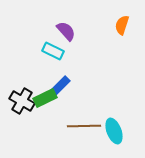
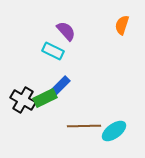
black cross: moved 1 px right, 1 px up
cyan ellipse: rotated 75 degrees clockwise
